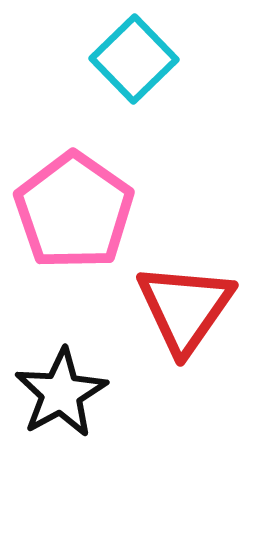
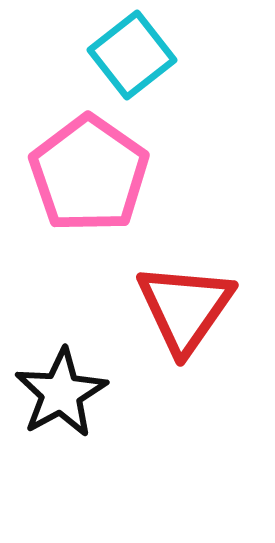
cyan square: moved 2 px left, 4 px up; rotated 6 degrees clockwise
pink pentagon: moved 15 px right, 37 px up
